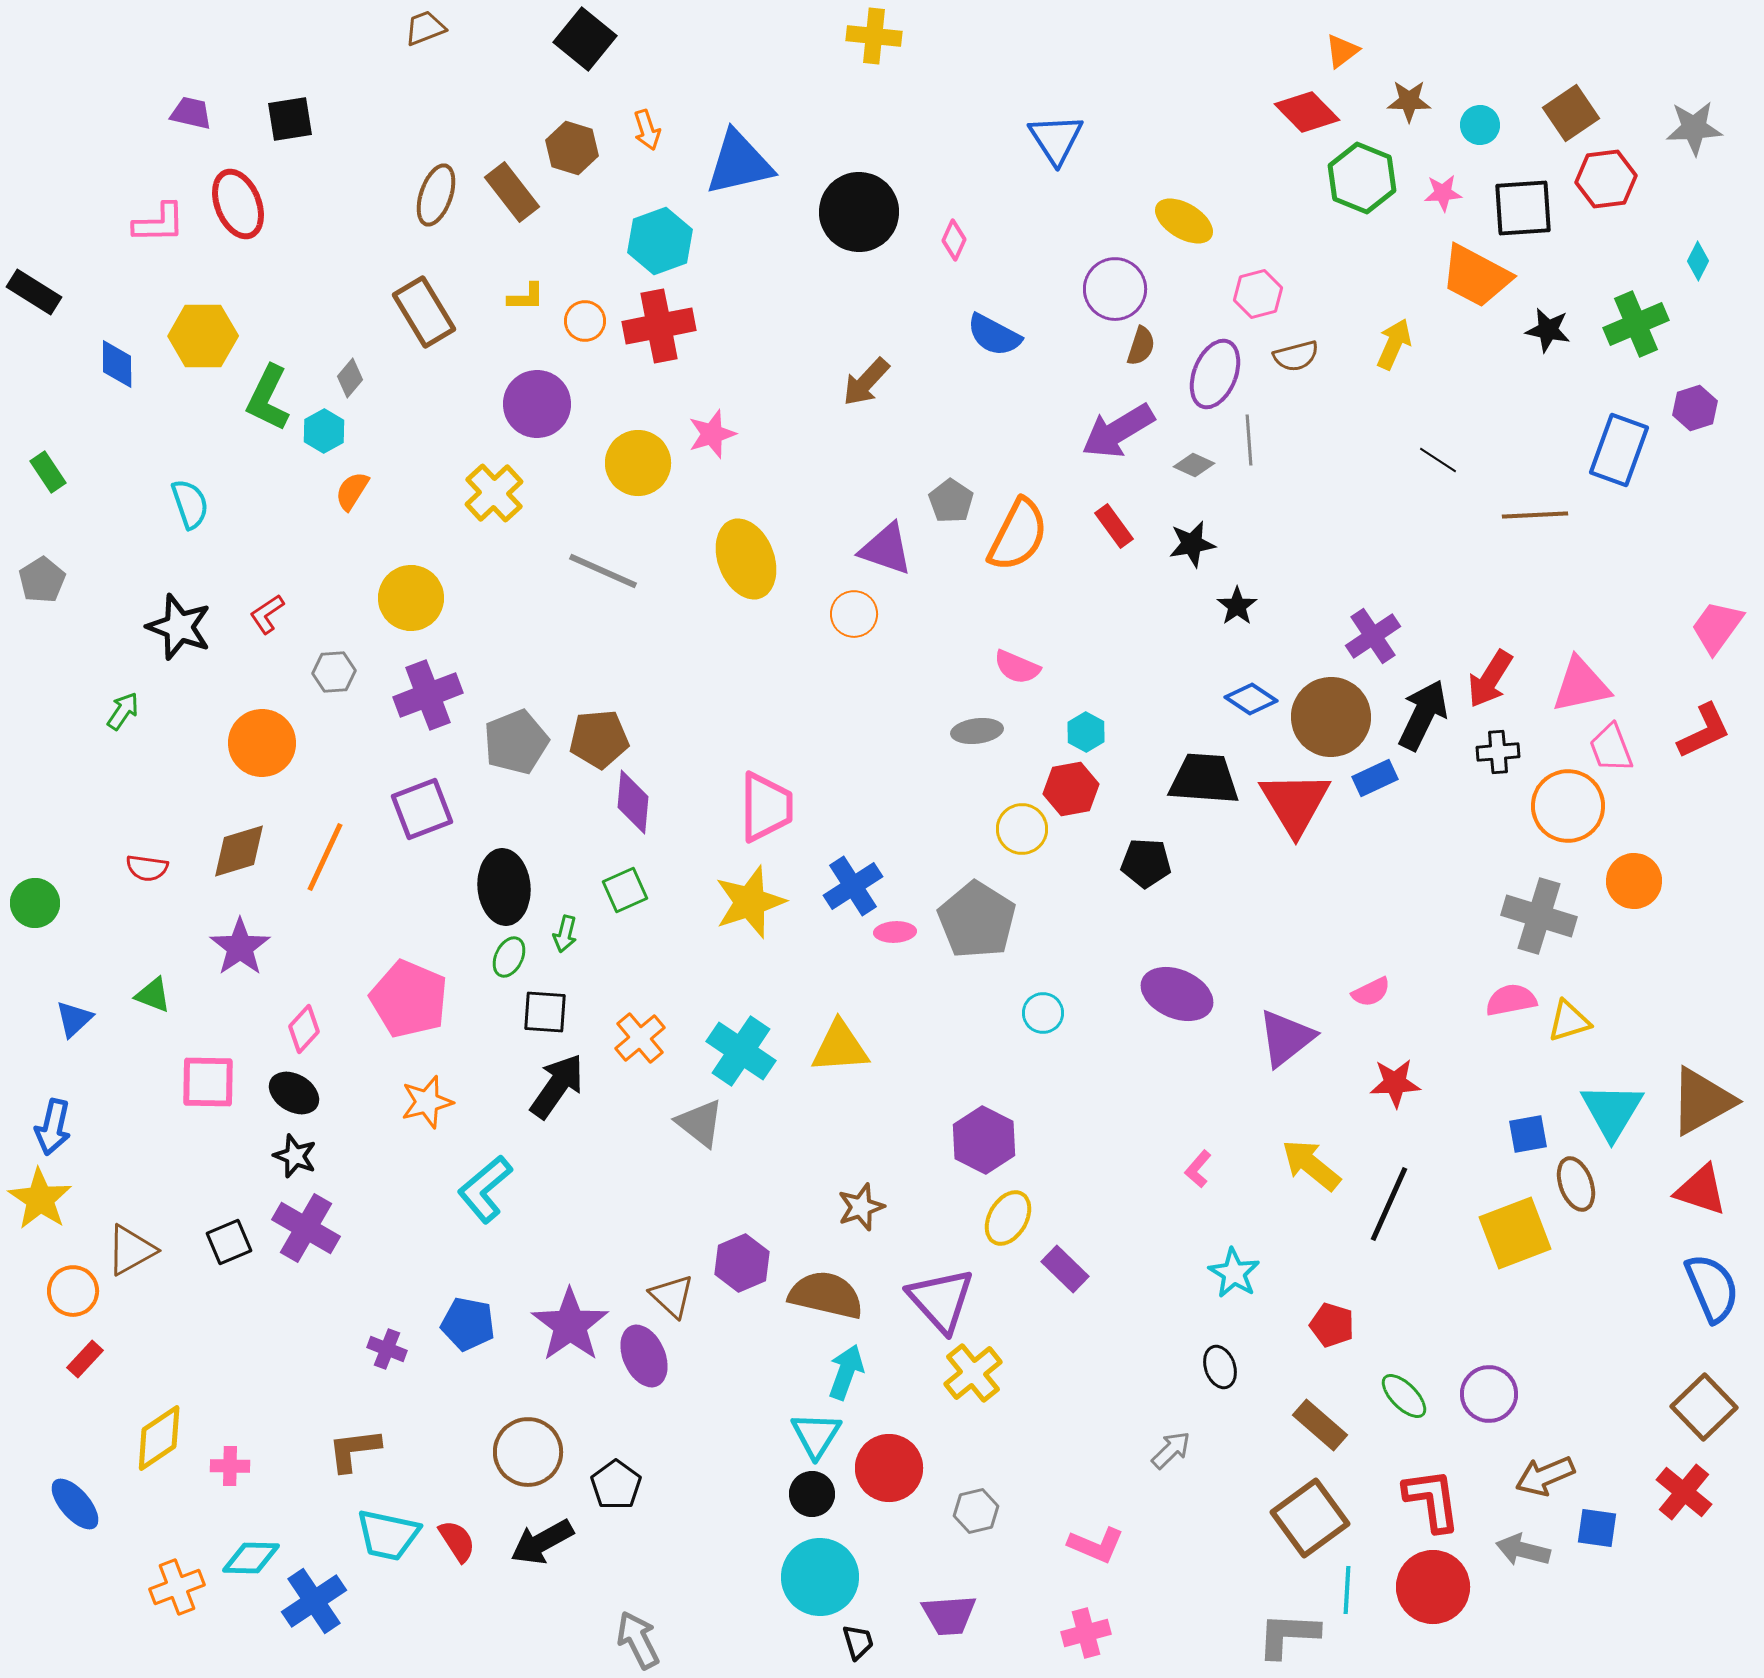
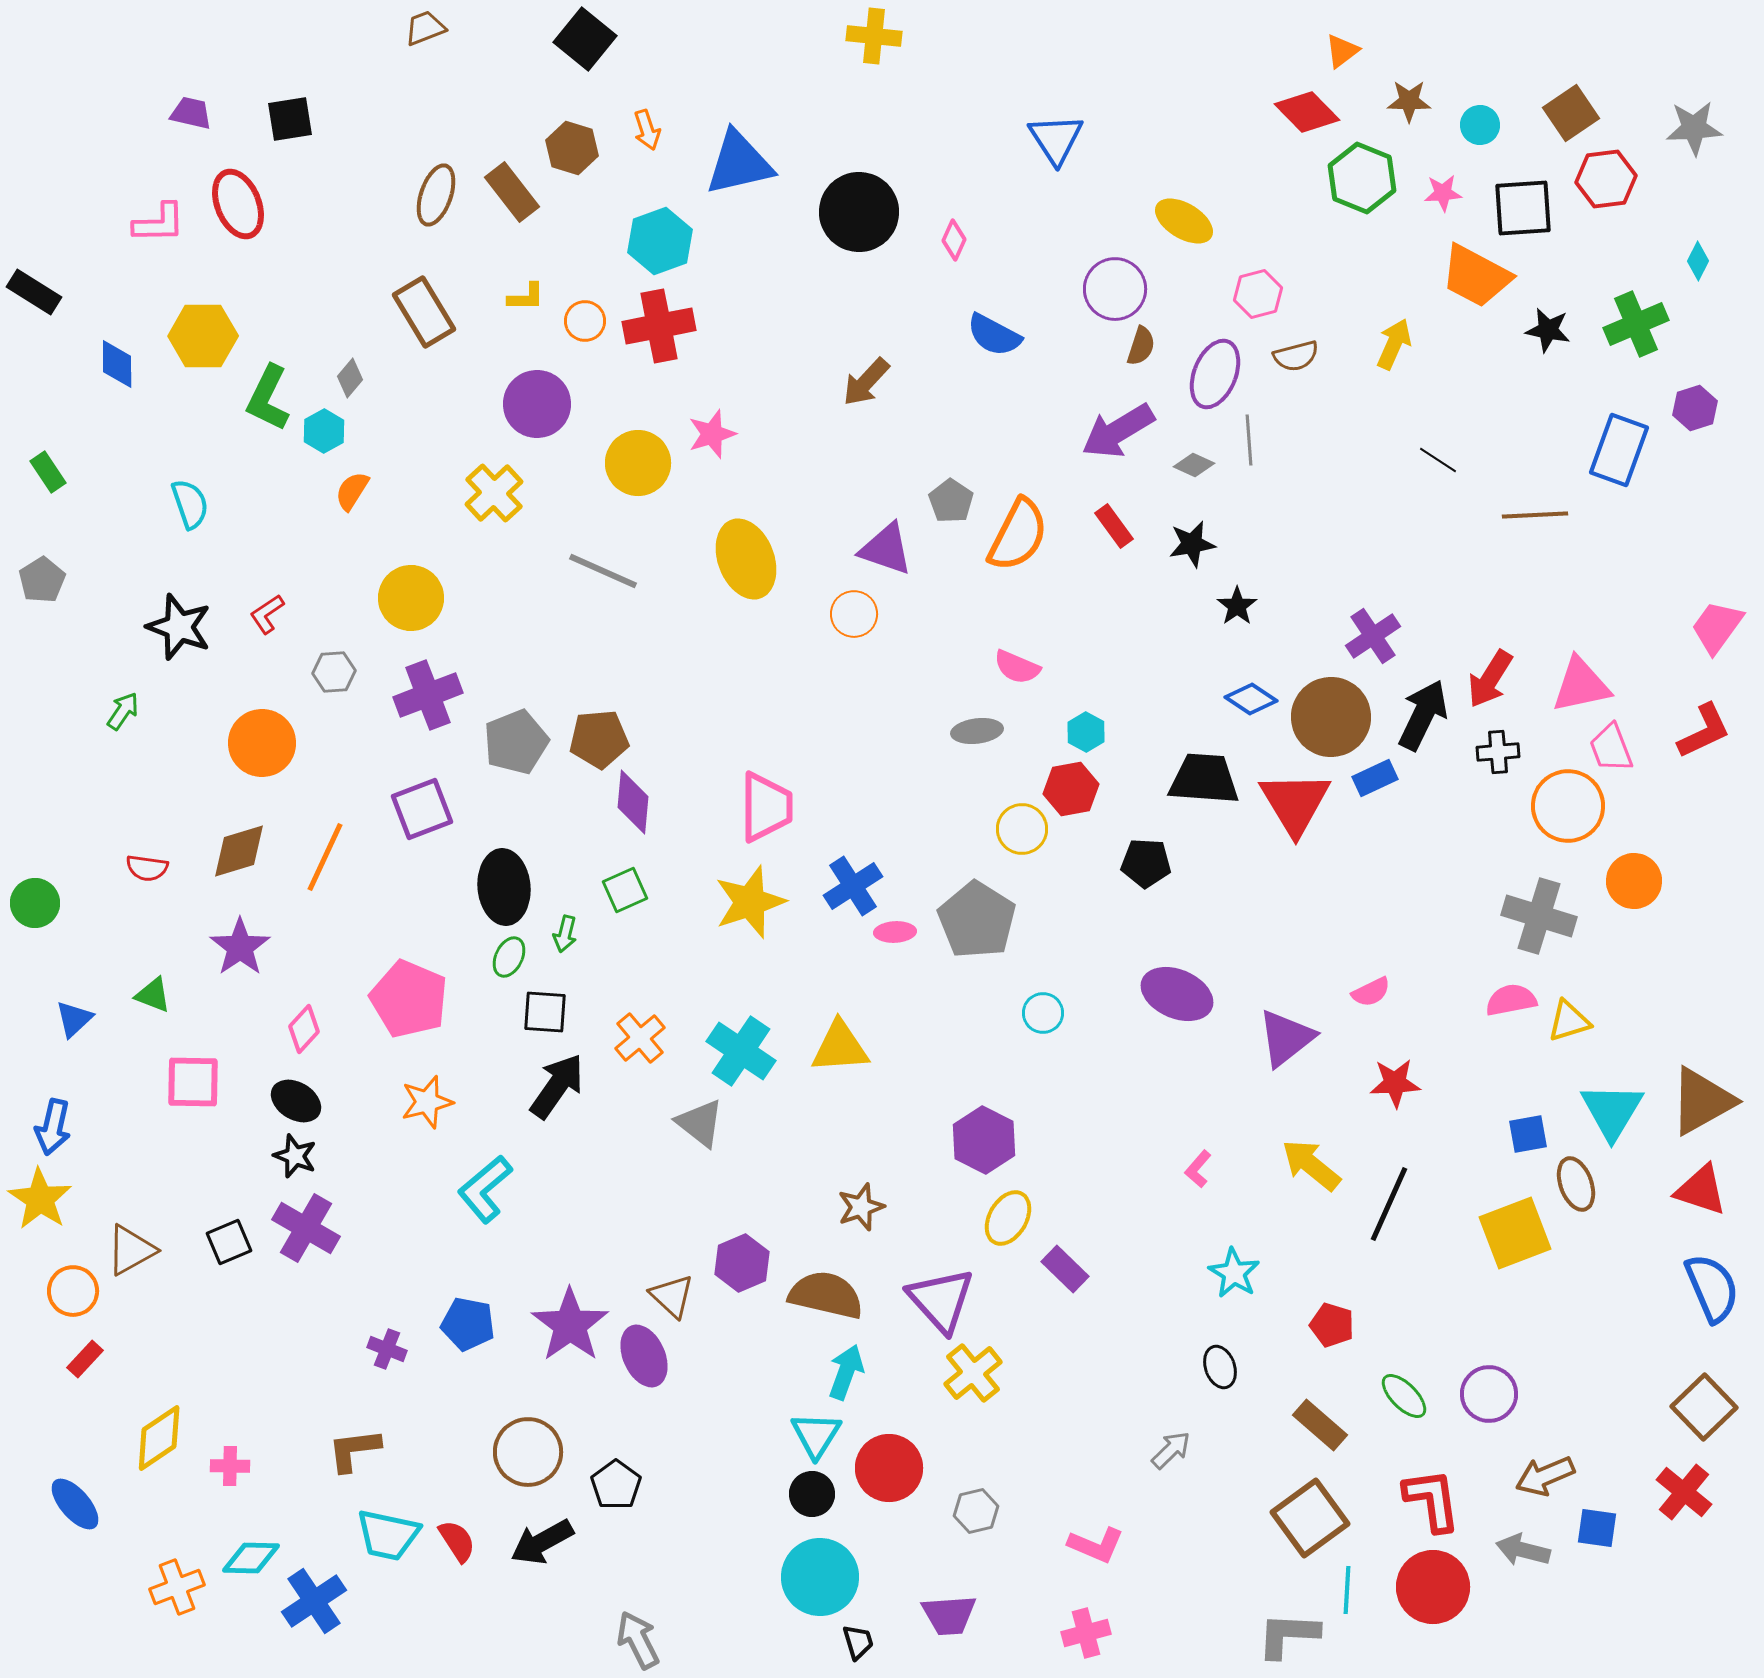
pink square at (208, 1082): moved 15 px left
black ellipse at (294, 1093): moved 2 px right, 8 px down
